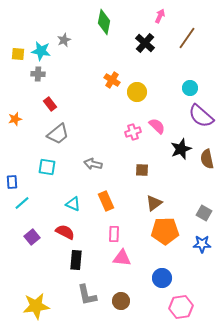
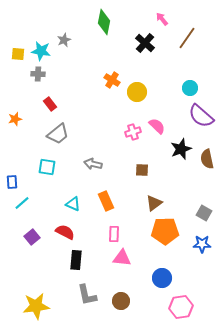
pink arrow: moved 2 px right, 3 px down; rotated 64 degrees counterclockwise
